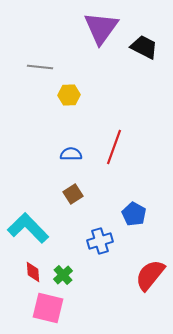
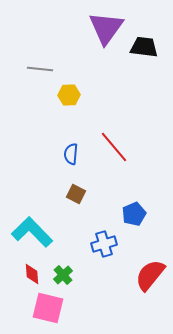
purple triangle: moved 5 px right
black trapezoid: rotated 20 degrees counterclockwise
gray line: moved 2 px down
red line: rotated 60 degrees counterclockwise
blue semicircle: rotated 85 degrees counterclockwise
brown square: moved 3 px right; rotated 30 degrees counterclockwise
blue pentagon: rotated 20 degrees clockwise
cyan L-shape: moved 4 px right, 4 px down
blue cross: moved 4 px right, 3 px down
red diamond: moved 1 px left, 2 px down
